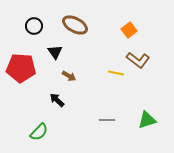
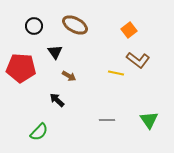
green triangle: moved 2 px right; rotated 48 degrees counterclockwise
